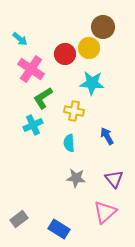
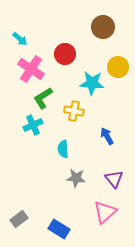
yellow circle: moved 29 px right, 19 px down
cyan semicircle: moved 6 px left, 6 px down
